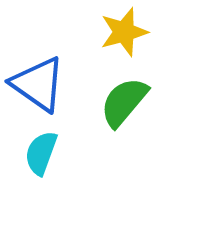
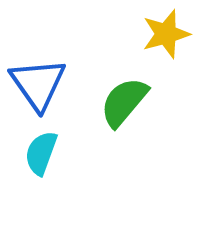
yellow star: moved 42 px right, 2 px down
blue triangle: rotated 20 degrees clockwise
